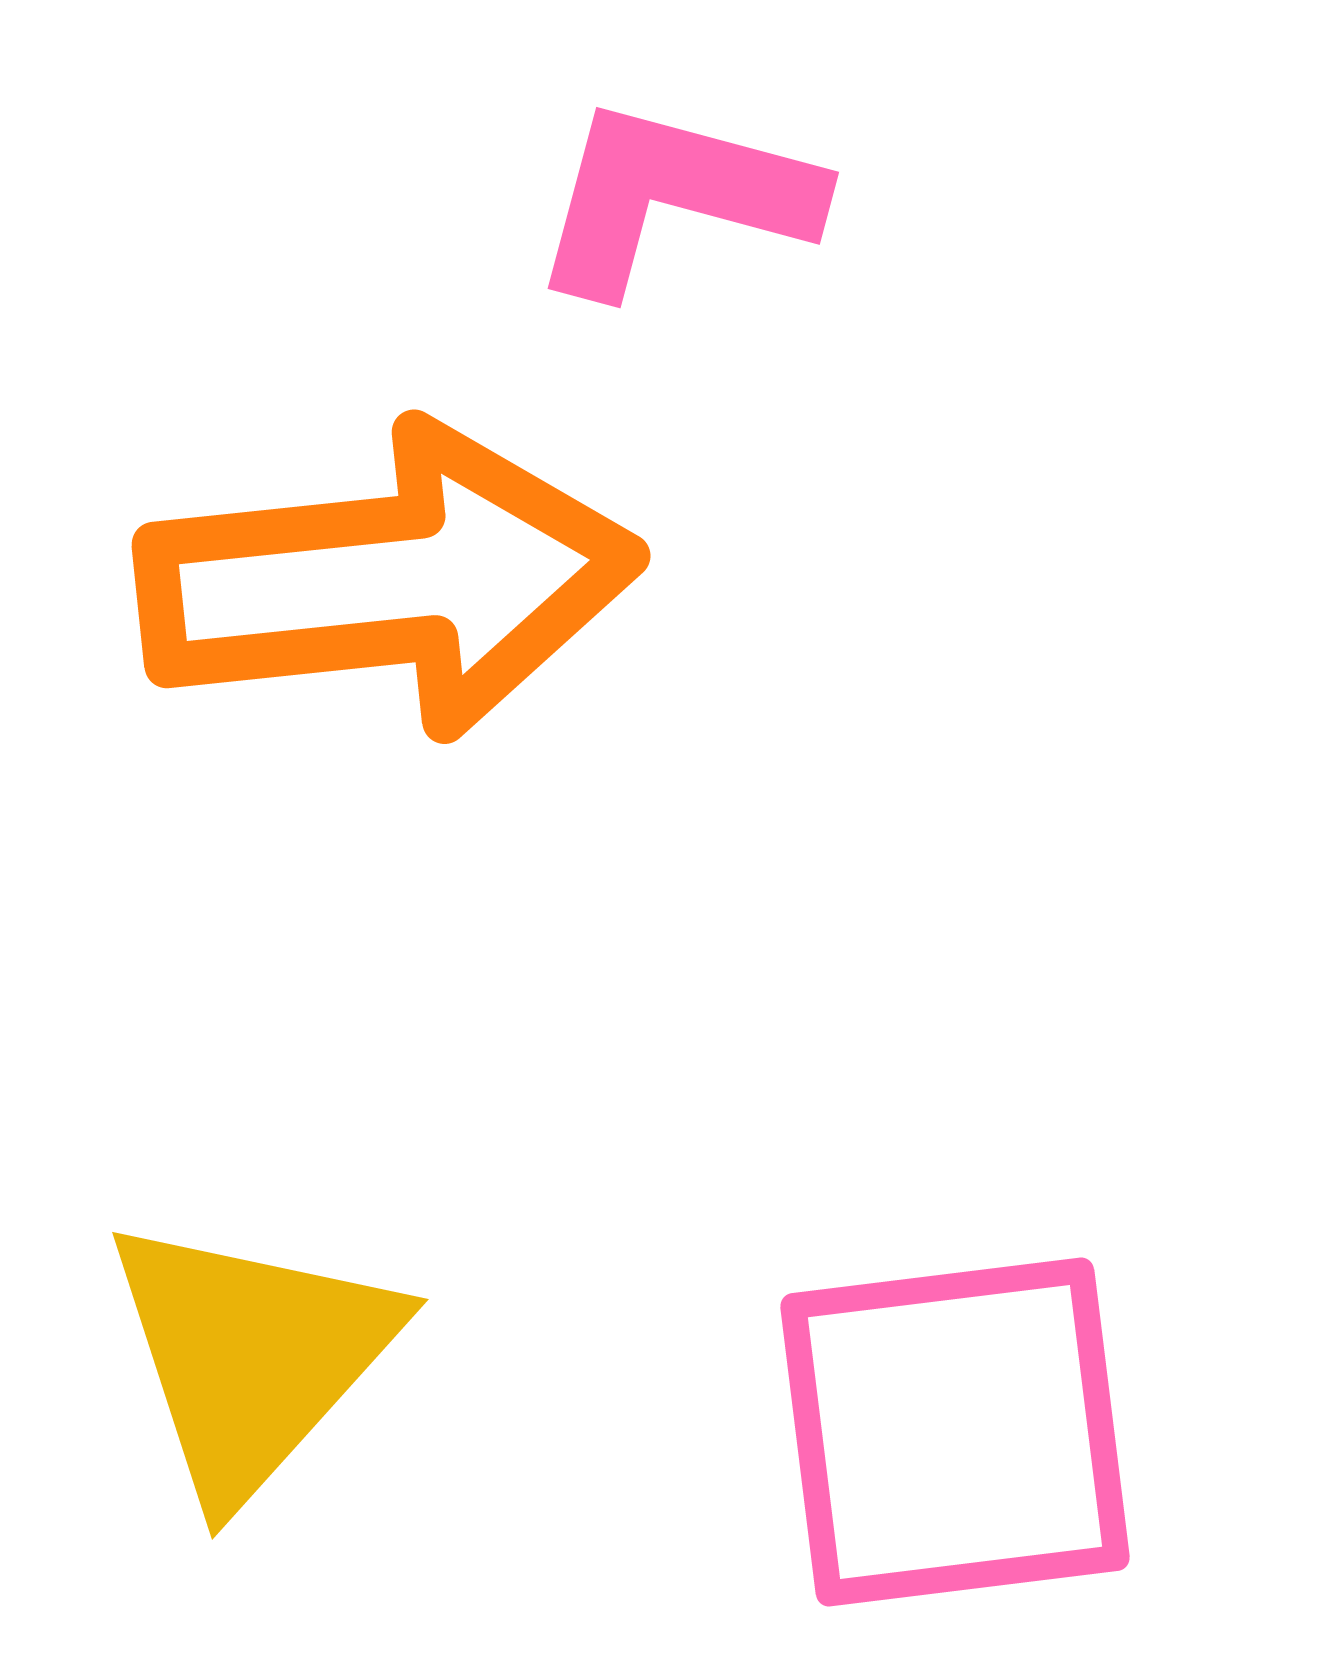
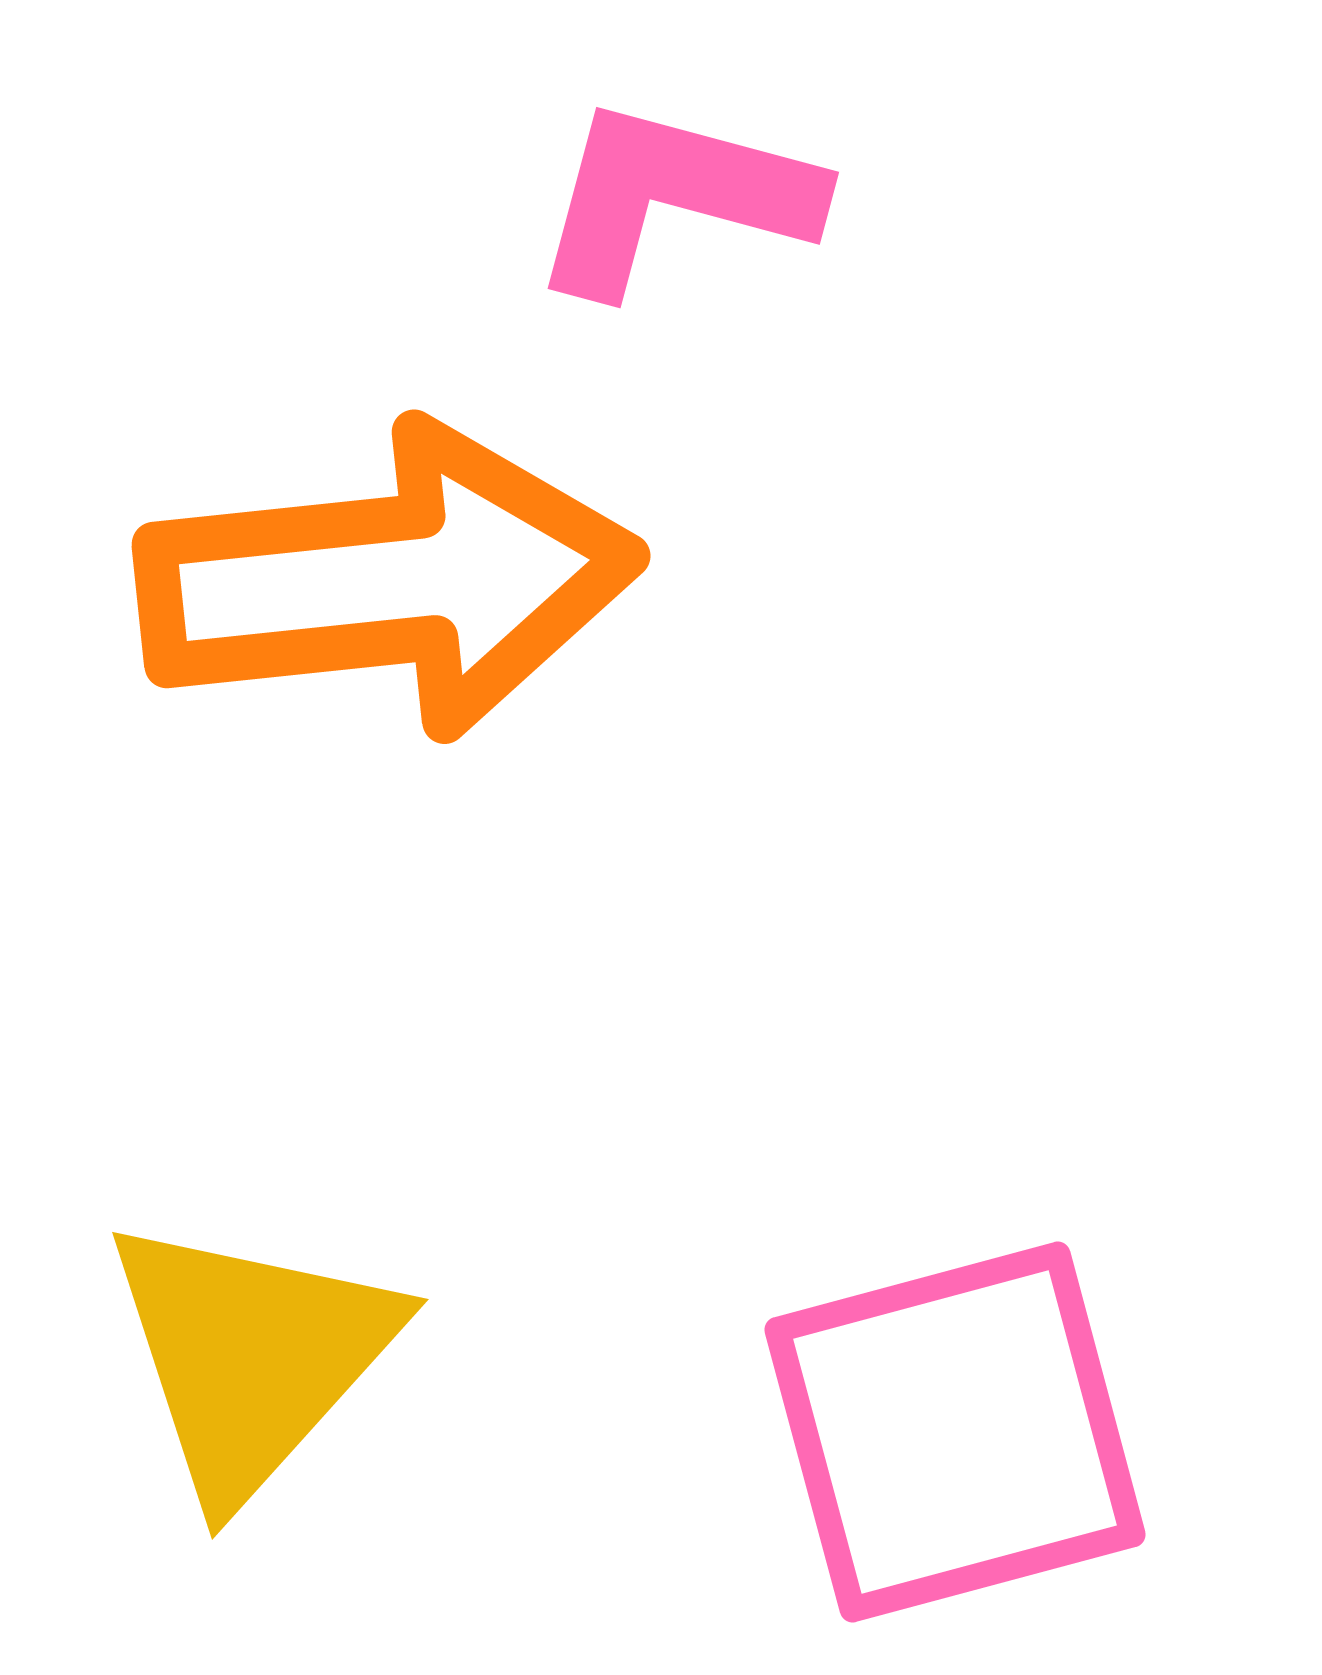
pink square: rotated 8 degrees counterclockwise
